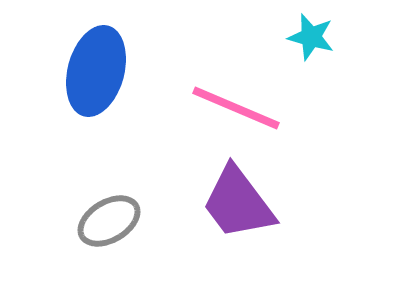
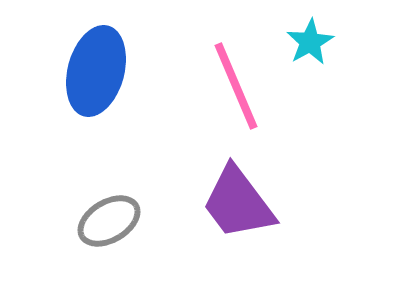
cyan star: moved 1 px left, 5 px down; rotated 27 degrees clockwise
pink line: moved 22 px up; rotated 44 degrees clockwise
